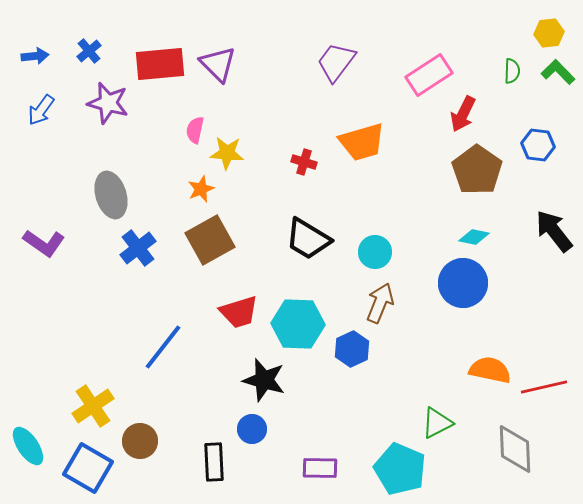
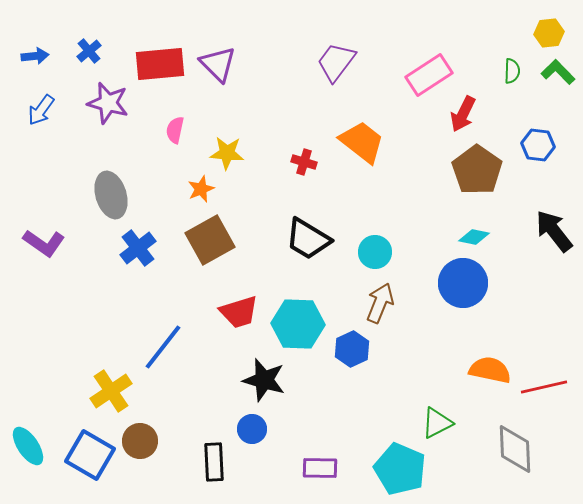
pink semicircle at (195, 130): moved 20 px left
orange trapezoid at (362, 142): rotated 126 degrees counterclockwise
yellow cross at (93, 406): moved 18 px right, 15 px up
blue square at (88, 468): moved 2 px right, 13 px up
